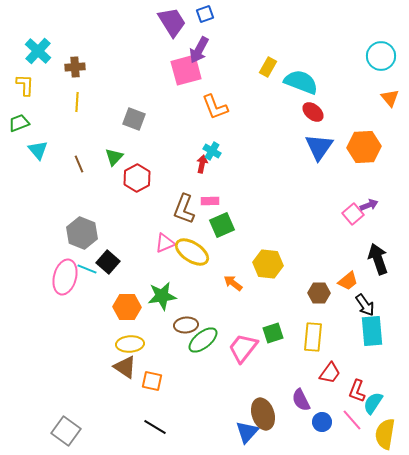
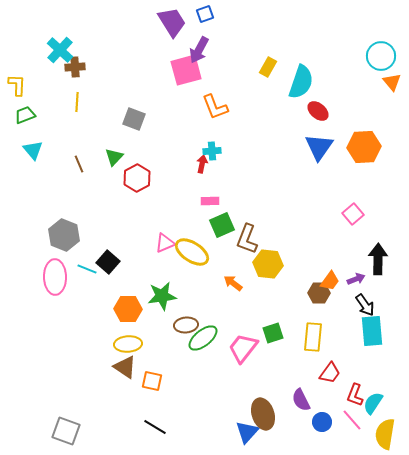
cyan cross at (38, 51): moved 22 px right, 1 px up
cyan semicircle at (301, 82): rotated 88 degrees clockwise
yellow L-shape at (25, 85): moved 8 px left
orange triangle at (390, 98): moved 2 px right, 16 px up
red ellipse at (313, 112): moved 5 px right, 1 px up
green trapezoid at (19, 123): moved 6 px right, 8 px up
cyan triangle at (38, 150): moved 5 px left
cyan cross at (212, 151): rotated 36 degrees counterclockwise
purple arrow at (369, 205): moved 13 px left, 74 px down
brown L-shape at (184, 209): moved 63 px right, 30 px down
gray hexagon at (82, 233): moved 18 px left, 2 px down
black arrow at (378, 259): rotated 20 degrees clockwise
pink ellipse at (65, 277): moved 10 px left; rotated 16 degrees counterclockwise
orange trapezoid at (348, 281): moved 18 px left; rotated 15 degrees counterclockwise
orange hexagon at (127, 307): moved 1 px right, 2 px down
green ellipse at (203, 340): moved 2 px up
yellow ellipse at (130, 344): moved 2 px left
red L-shape at (357, 391): moved 2 px left, 4 px down
gray square at (66, 431): rotated 16 degrees counterclockwise
